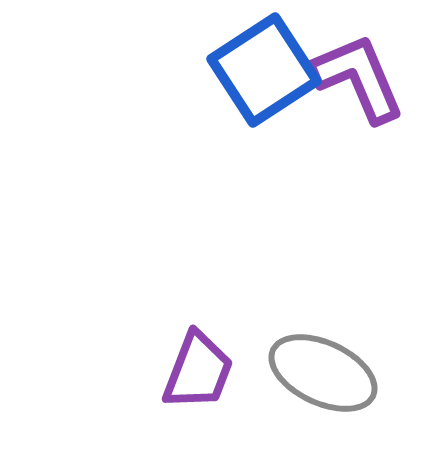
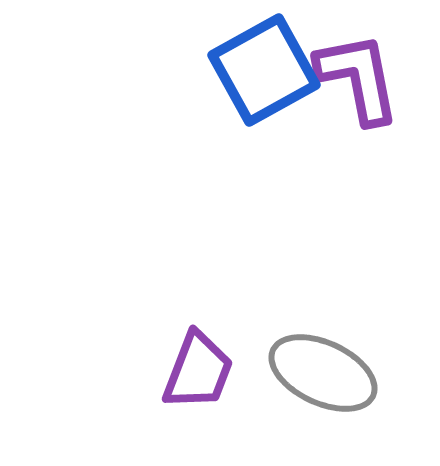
blue square: rotated 4 degrees clockwise
purple L-shape: rotated 12 degrees clockwise
